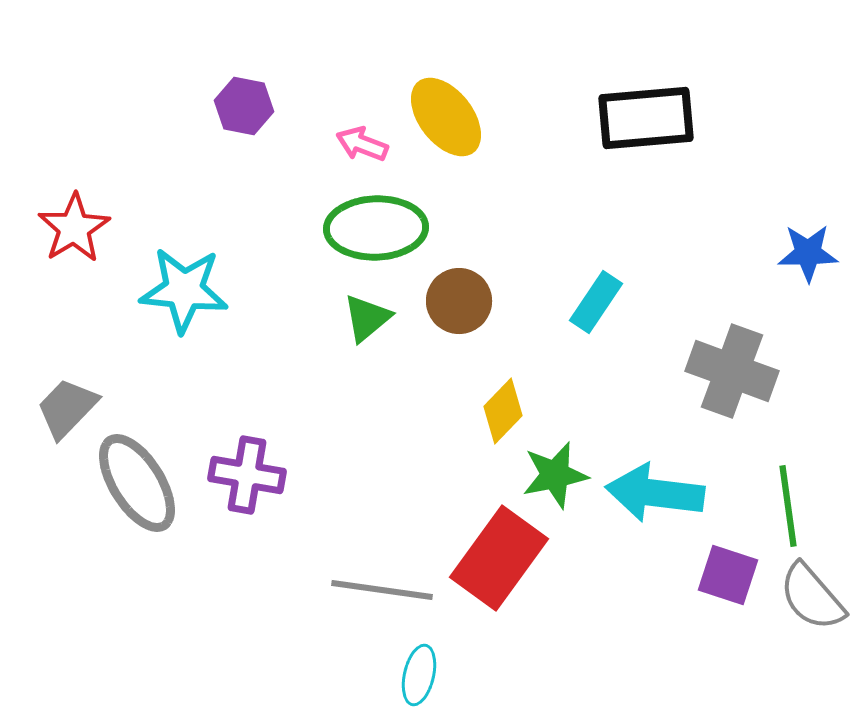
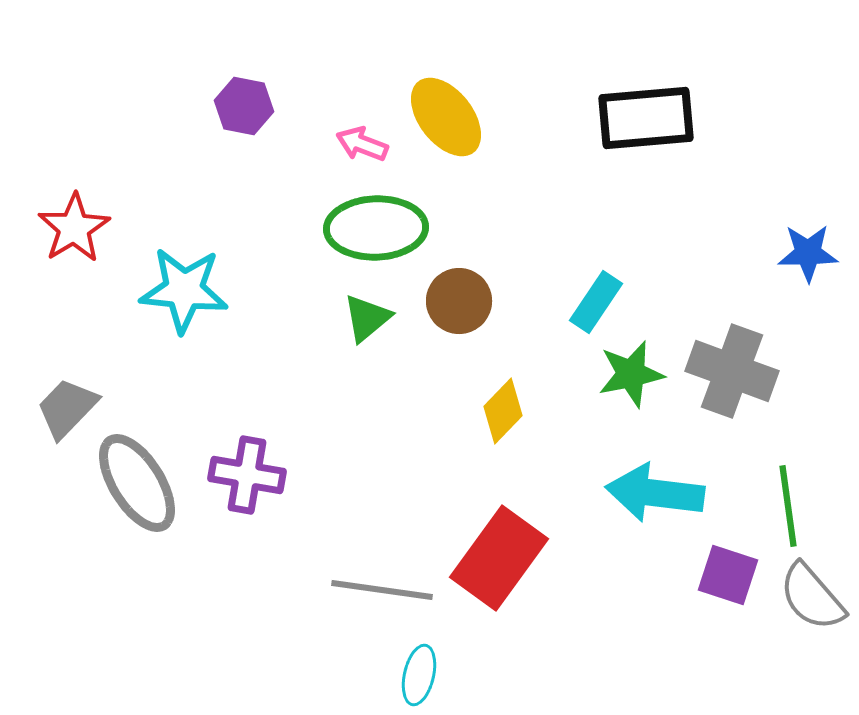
green star: moved 76 px right, 101 px up
